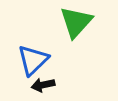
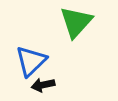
blue triangle: moved 2 px left, 1 px down
